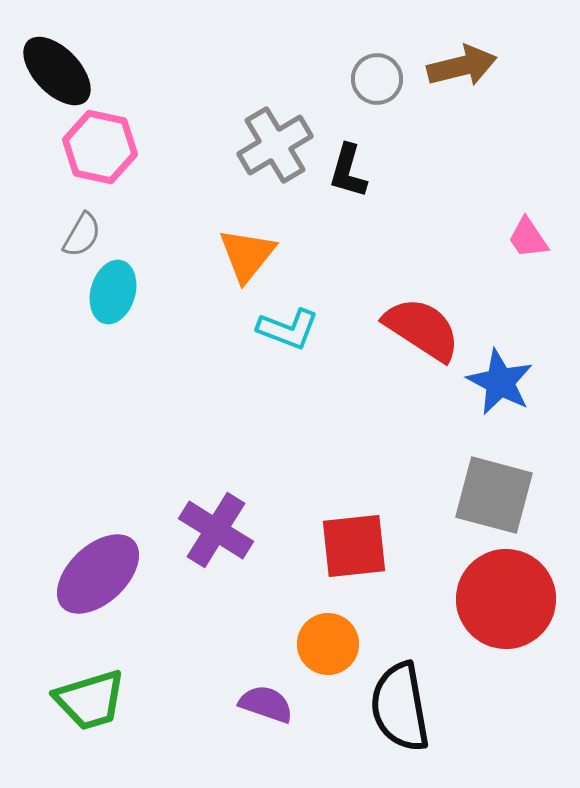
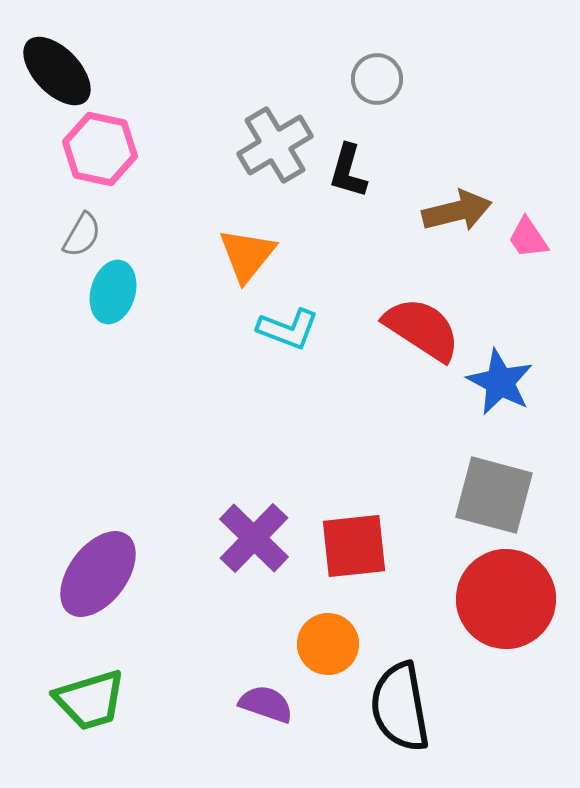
brown arrow: moved 5 px left, 145 px down
pink hexagon: moved 2 px down
purple cross: moved 38 px right, 8 px down; rotated 12 degrees clockwise
purple ellipse: rotated 10 degrees counterclockwise
